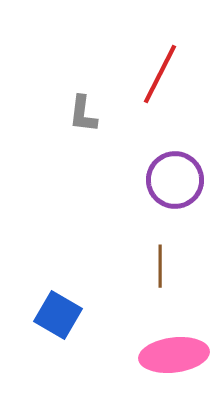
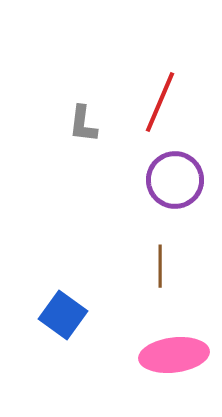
red line: moved 28 px down; rotated 4 degrees counterclockwise
gray L-shape: moved 10 px down
blue square: moved 5 px right; rotated 6 degrees clockwise
